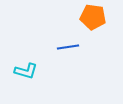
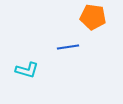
cyan L-shape: moved 1 px right, 1 px up
